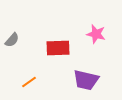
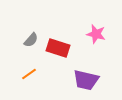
gray semicircle: moved 19 px right
red rectangle: rotated 20 degrees clockwise
orange line: moved 8 px up
